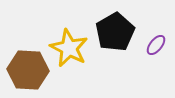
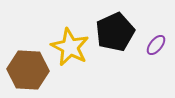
black pentagon: rotated 6 degrees clockwise
yellow star: moved 1 px right, 1 px up
